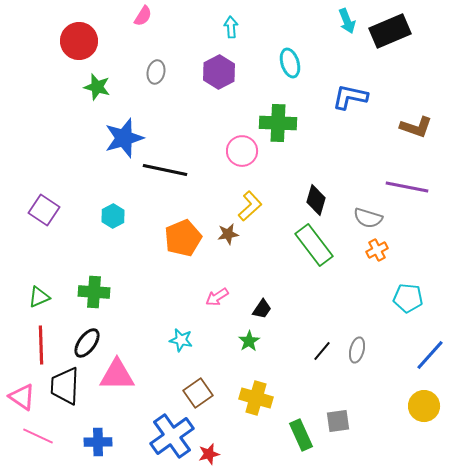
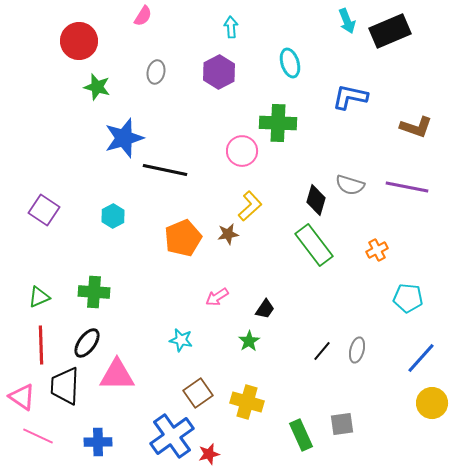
gray semicircle at (368, 218): moved 18 px left, 33 px up
black trapezoid at (262, 309): moved 3 px right
blue line at (430, 355): moved 9 px left, 3 px down
yellow cross at (256, 398): moved 9 px left, 4 px down
yellow circle at (424, 406): moved 8 px right, 3 px up
gray square at (338, 421): moved 4 px right, 3 px down
